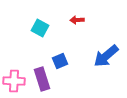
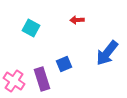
cyan square: moved 9 px left
blue arrow: moved 1 px right, 3 px up; rotated 12 degrees counterclockwise
blue square: moved 4 px right, 3 px down
pink cross: rotated 30 degrees clockwise
